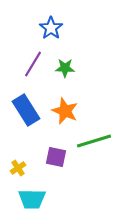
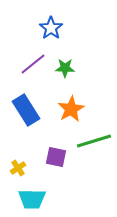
purple line: rotated 20 degrees clockwise
orange star: moved 6 px right, 2 px up; rotated 20 degrees clockwise
